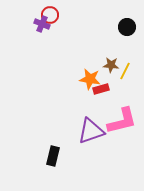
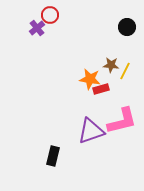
purple cross: moved 5 px left, 4 px down; rotated 28 degrees clockwise
